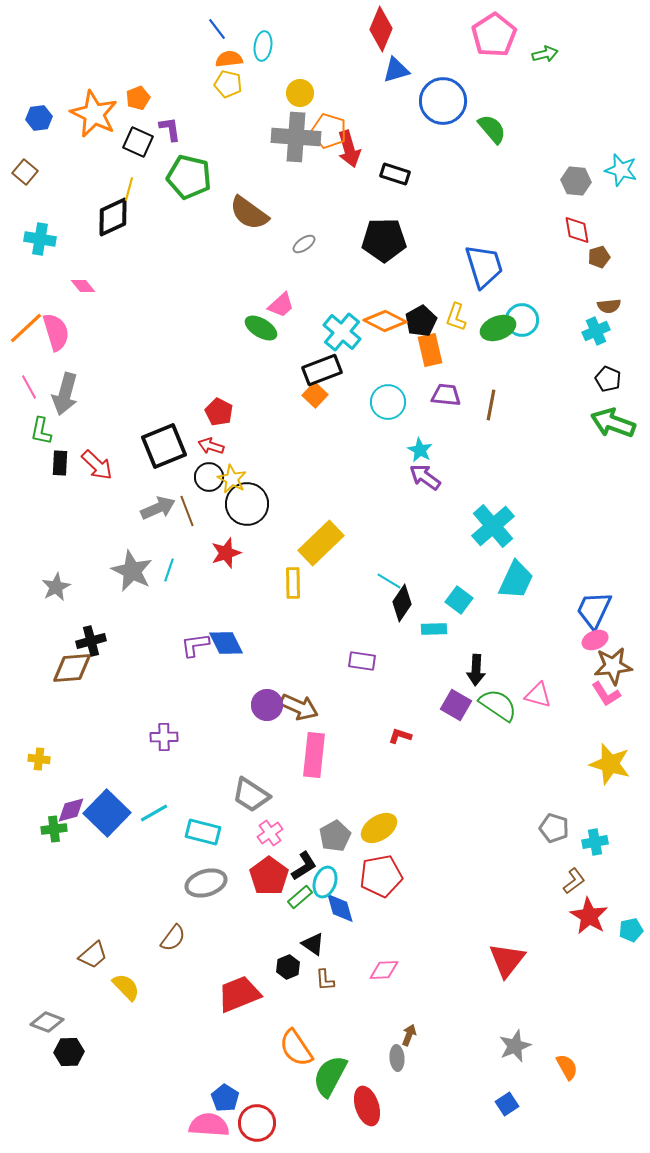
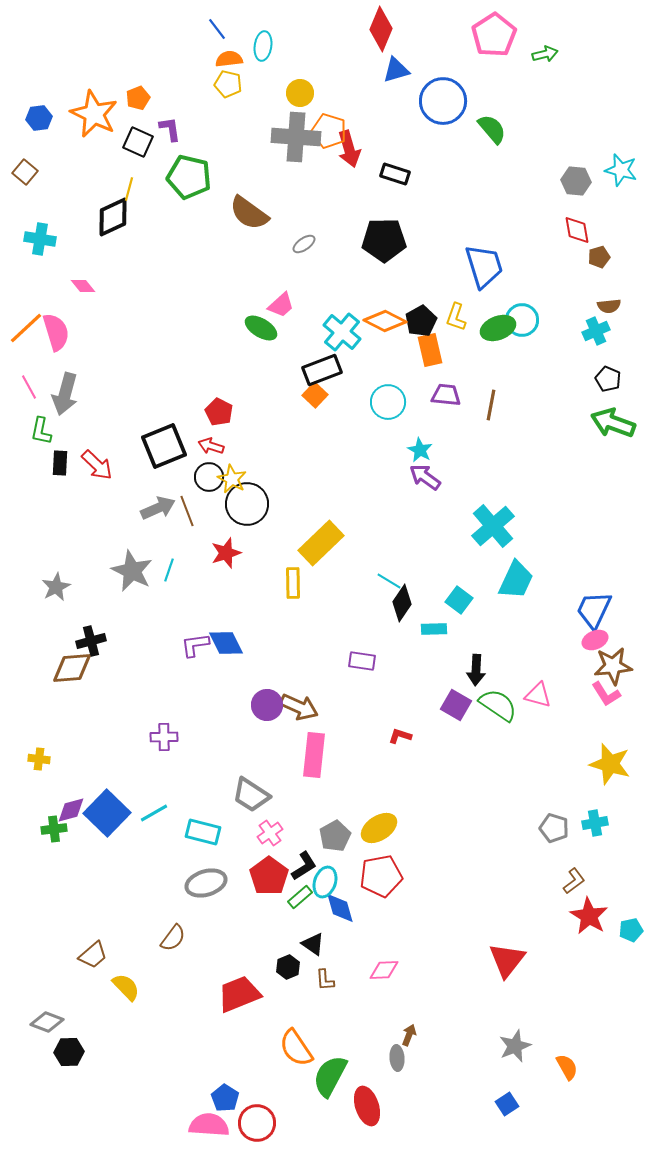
cyan cross at (595, 842): moved 19 px up
